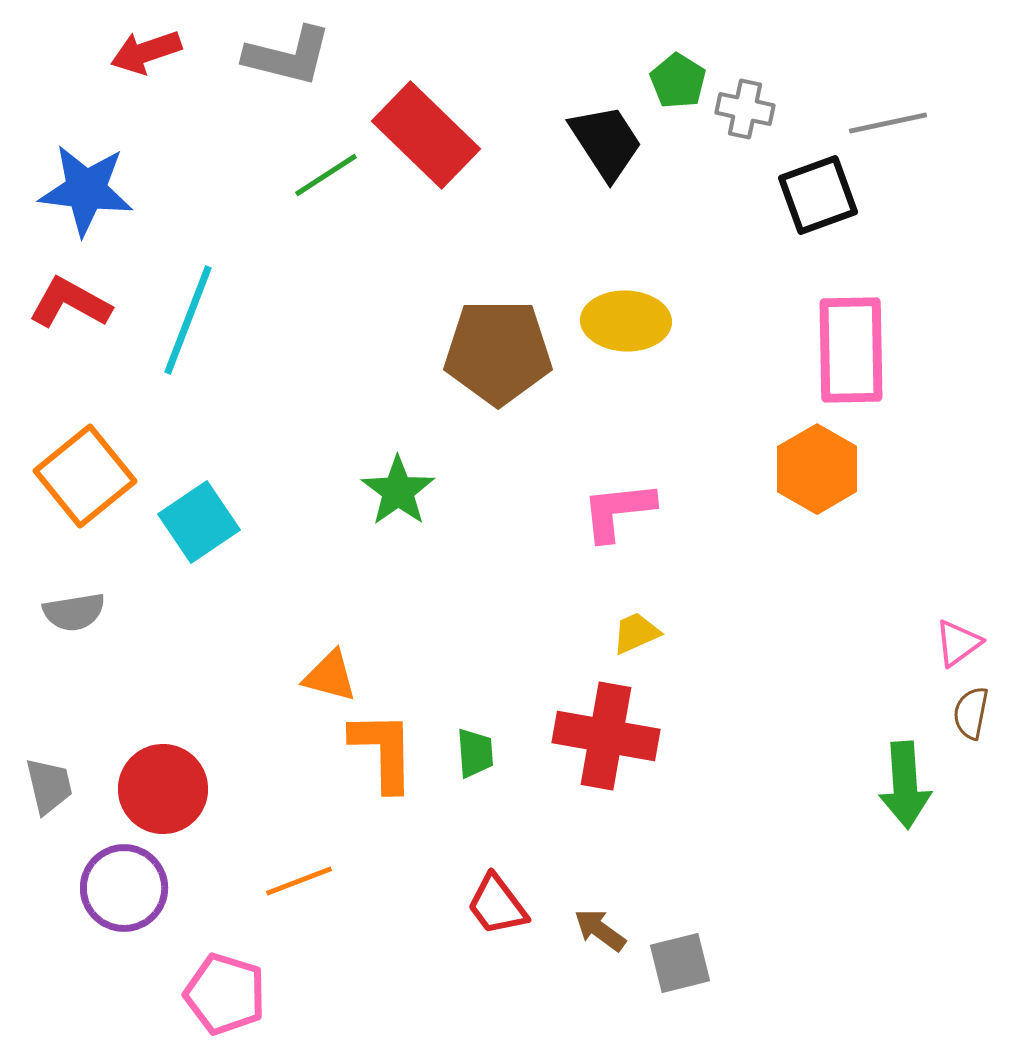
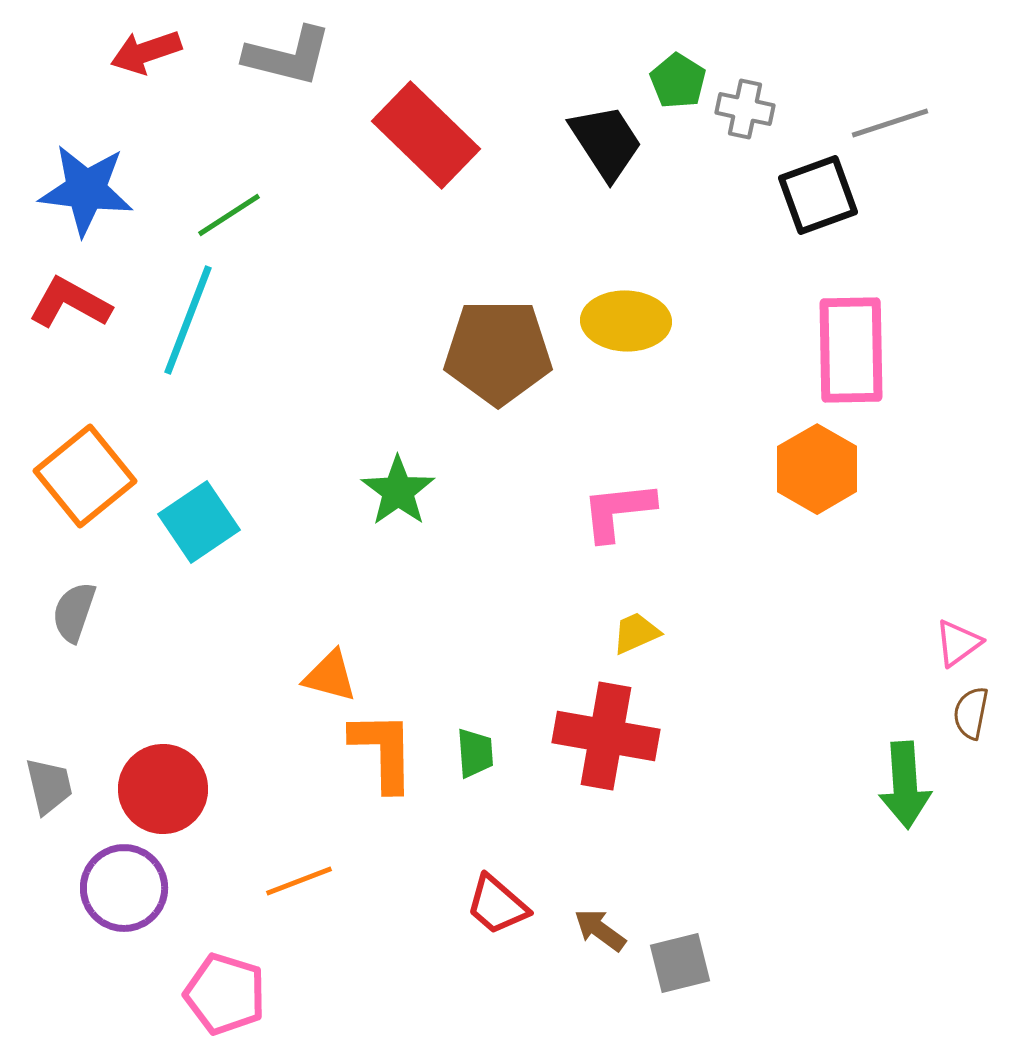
gray line: moved 2 px right; rotated 6 degrees counterclockwise
green line: moved 97 px left, 40 px down
gray semicircle: rotated 118 degrees clockwise
red trapezoid: rotated 12 degrees counterclockwise
